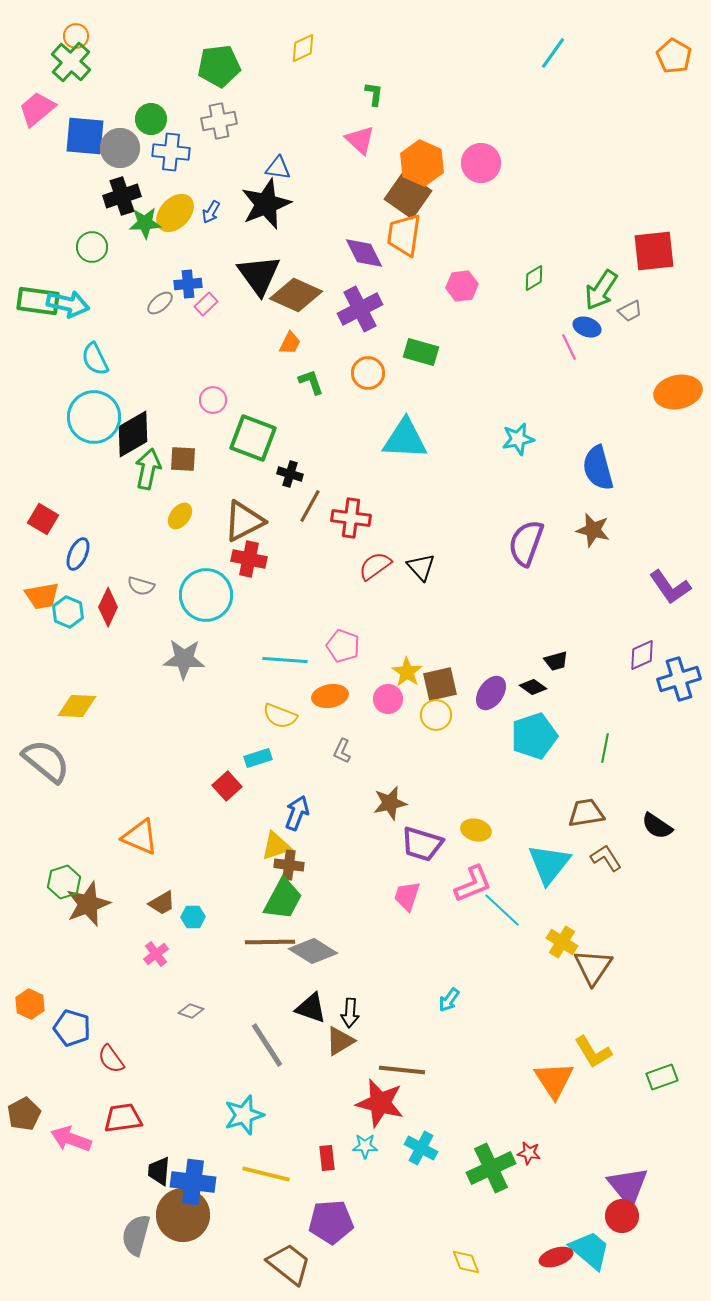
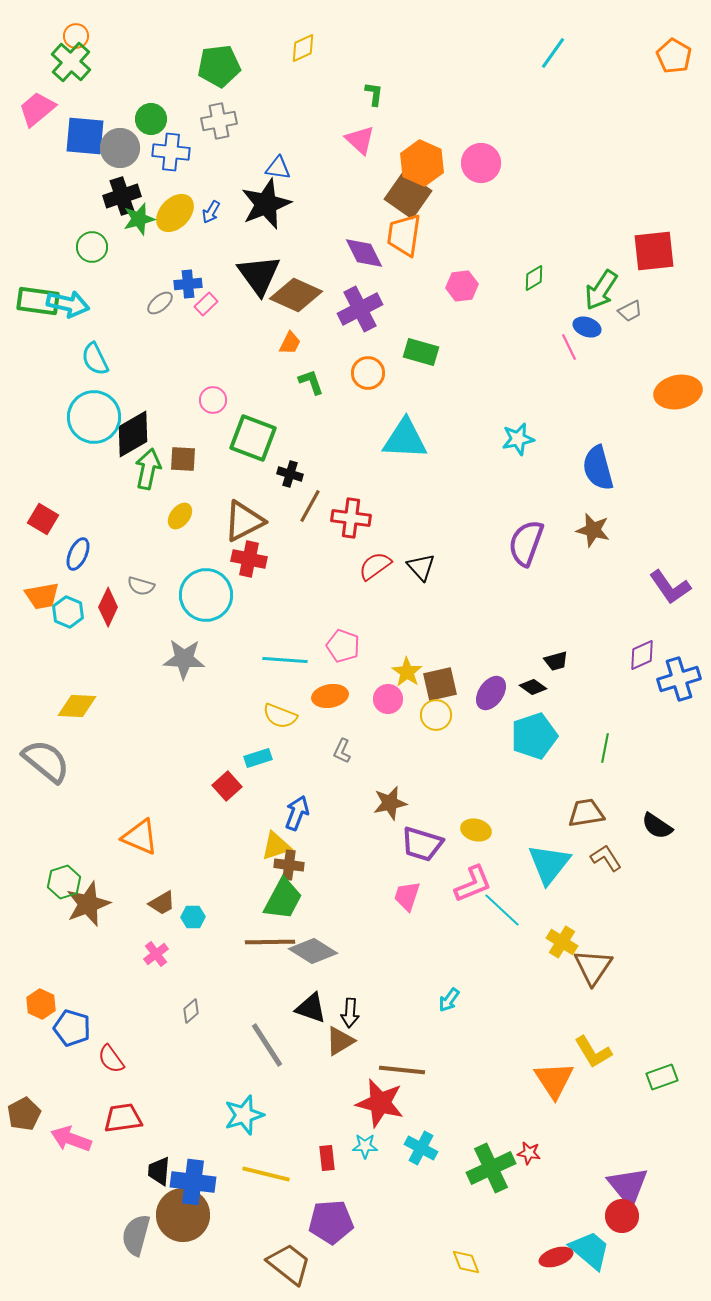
green star at (145, 223): moved 6 px left, 4 px up; rotated 12 degrees counterclockwise
orange hexagon at (30, 1004): moved 11 px right
gray diamond at (191, 1011): rotated 60 degrees counterclockwise
